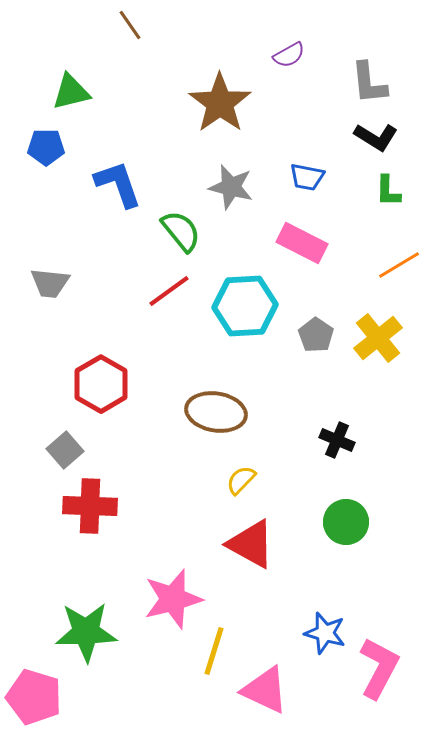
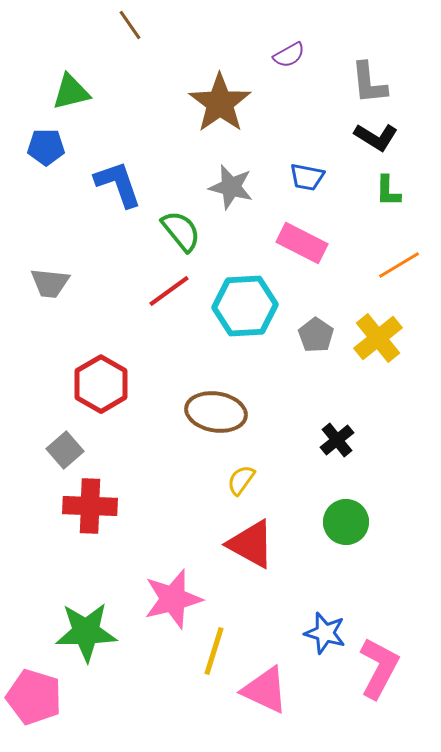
black cross: rotated 28 degrees clockwise
yellow semicircle: rotated 8 degrees counterclockwise
